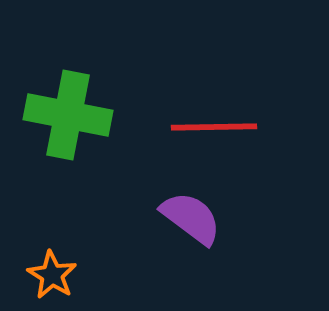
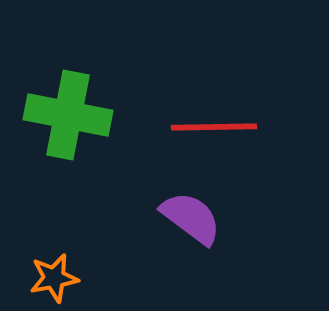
orange star: moved 2 px right, 3 px down; rotated 30 degrees clockwise
